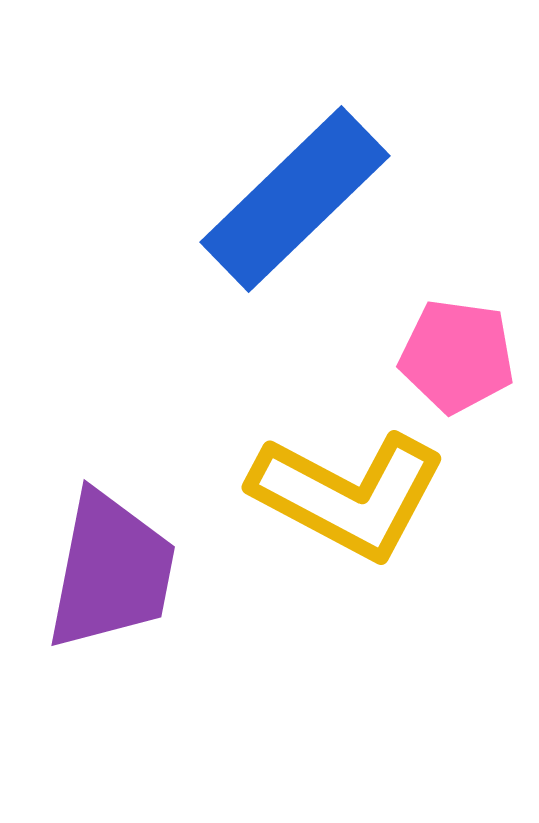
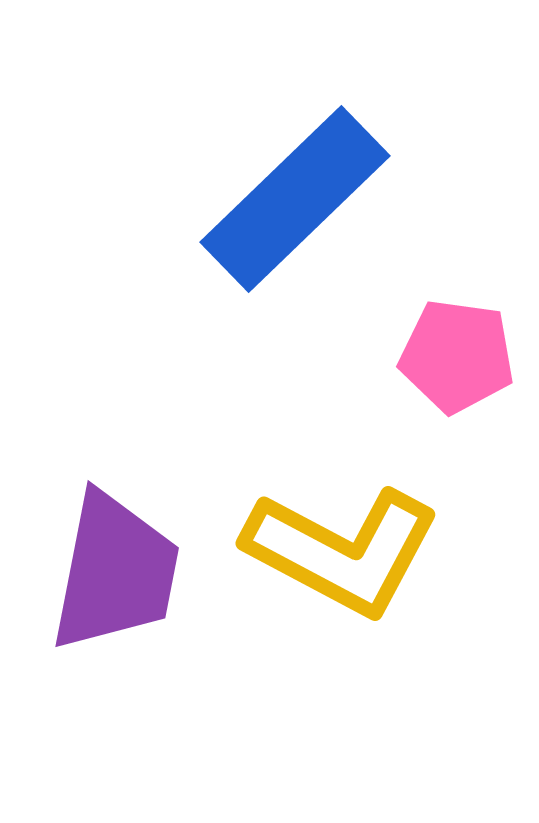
yellow L-shape: moved 6 px left, 56 px down
purple trapezoid: moved 4 px right, 1 px down
